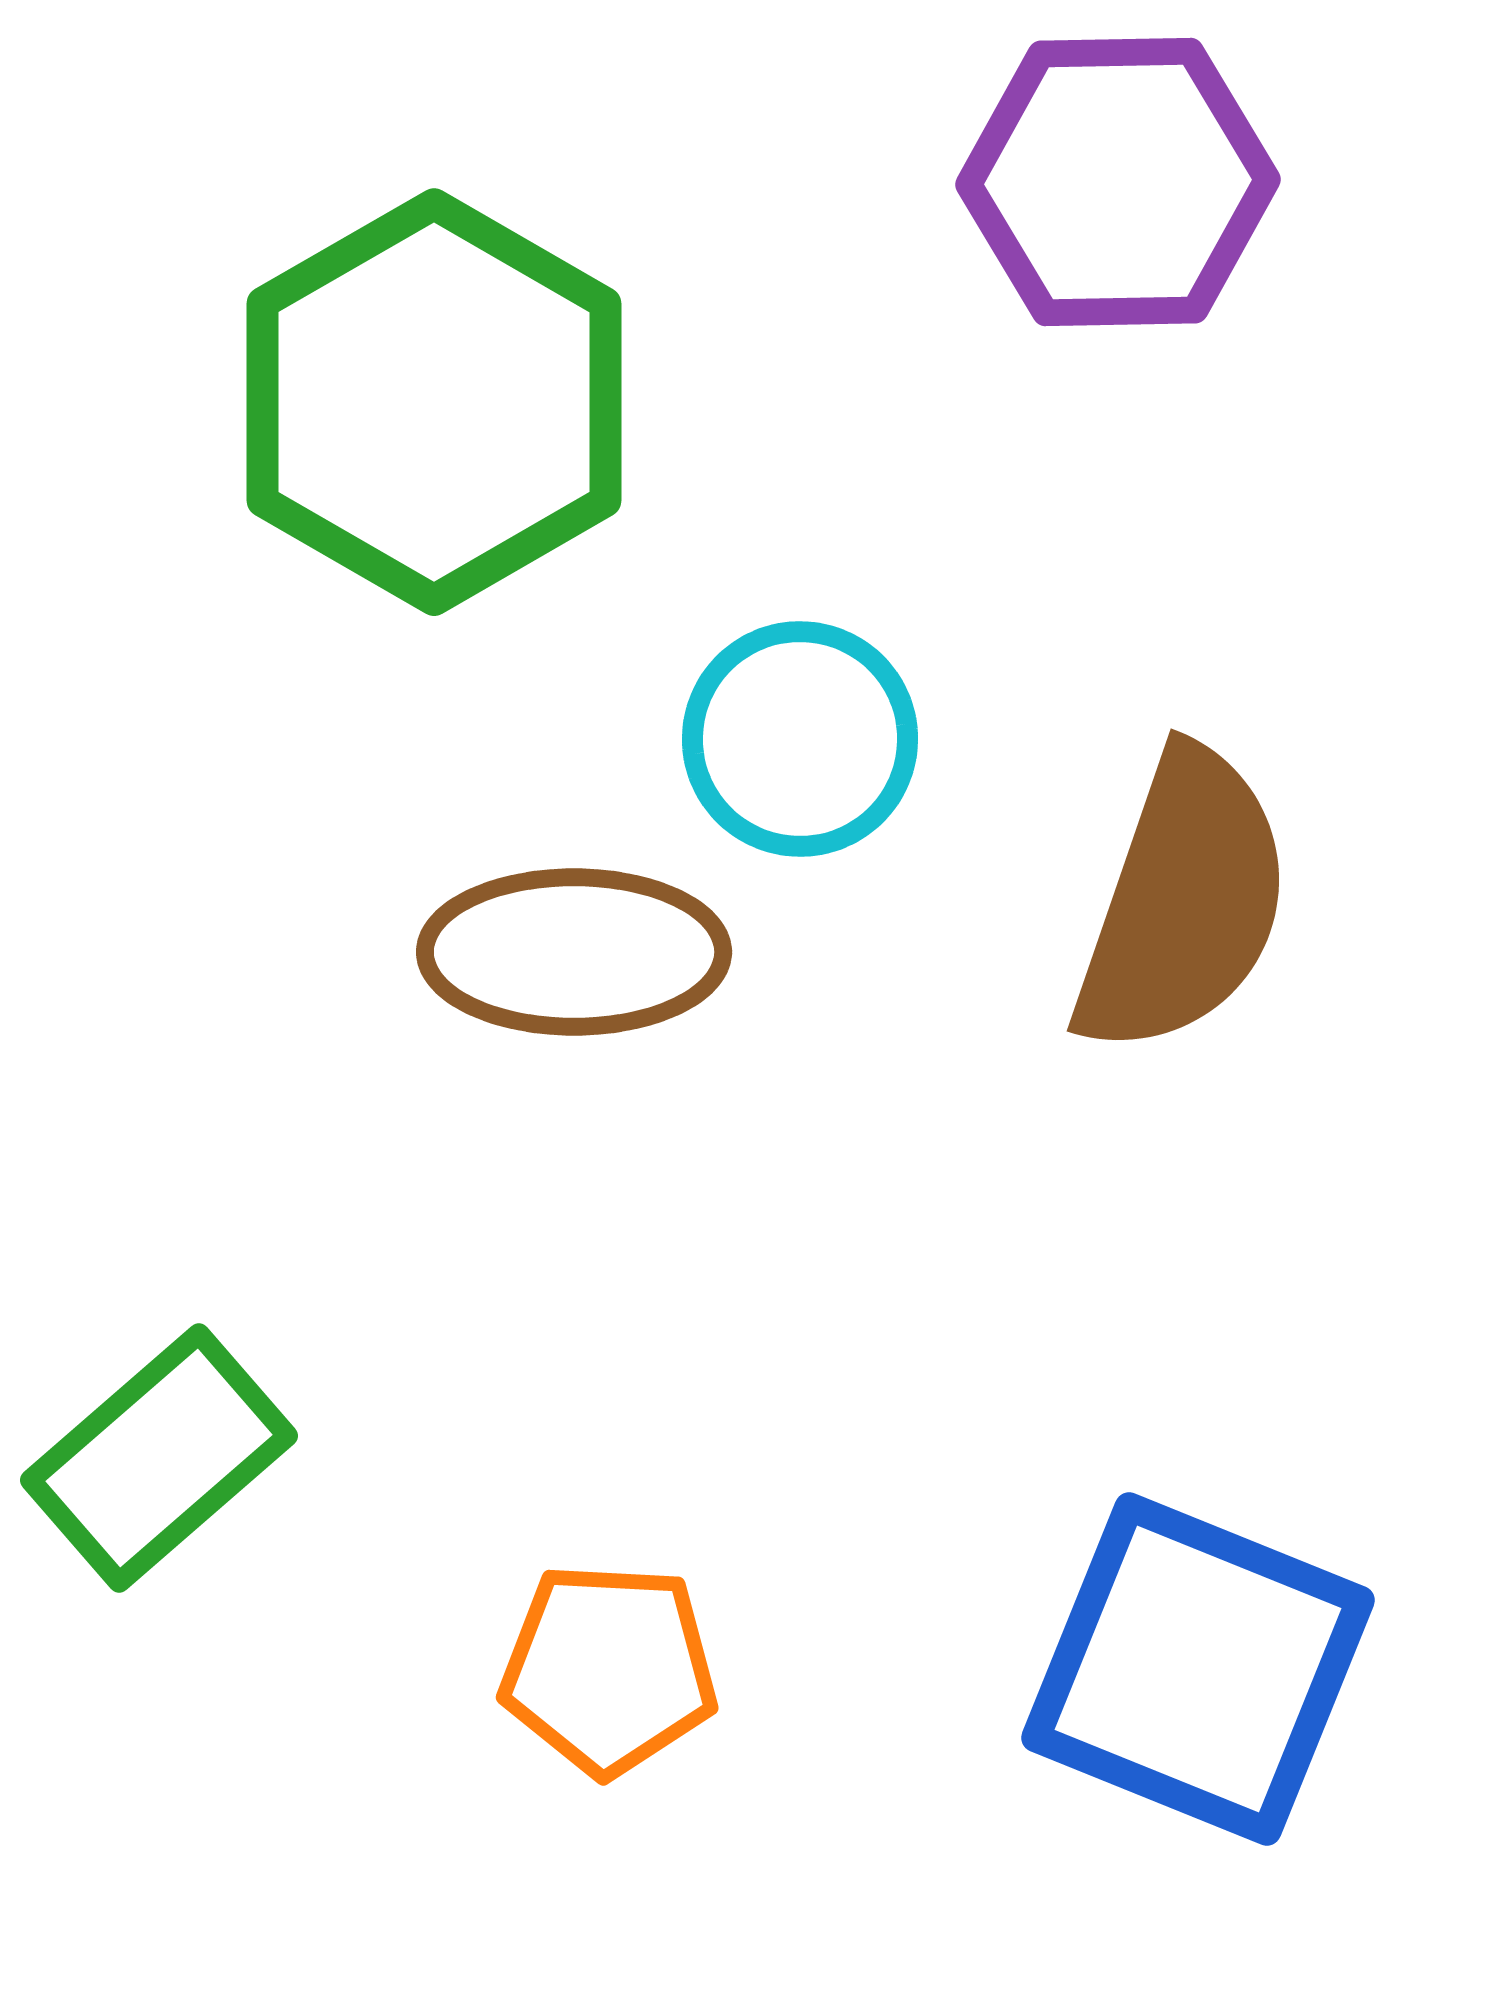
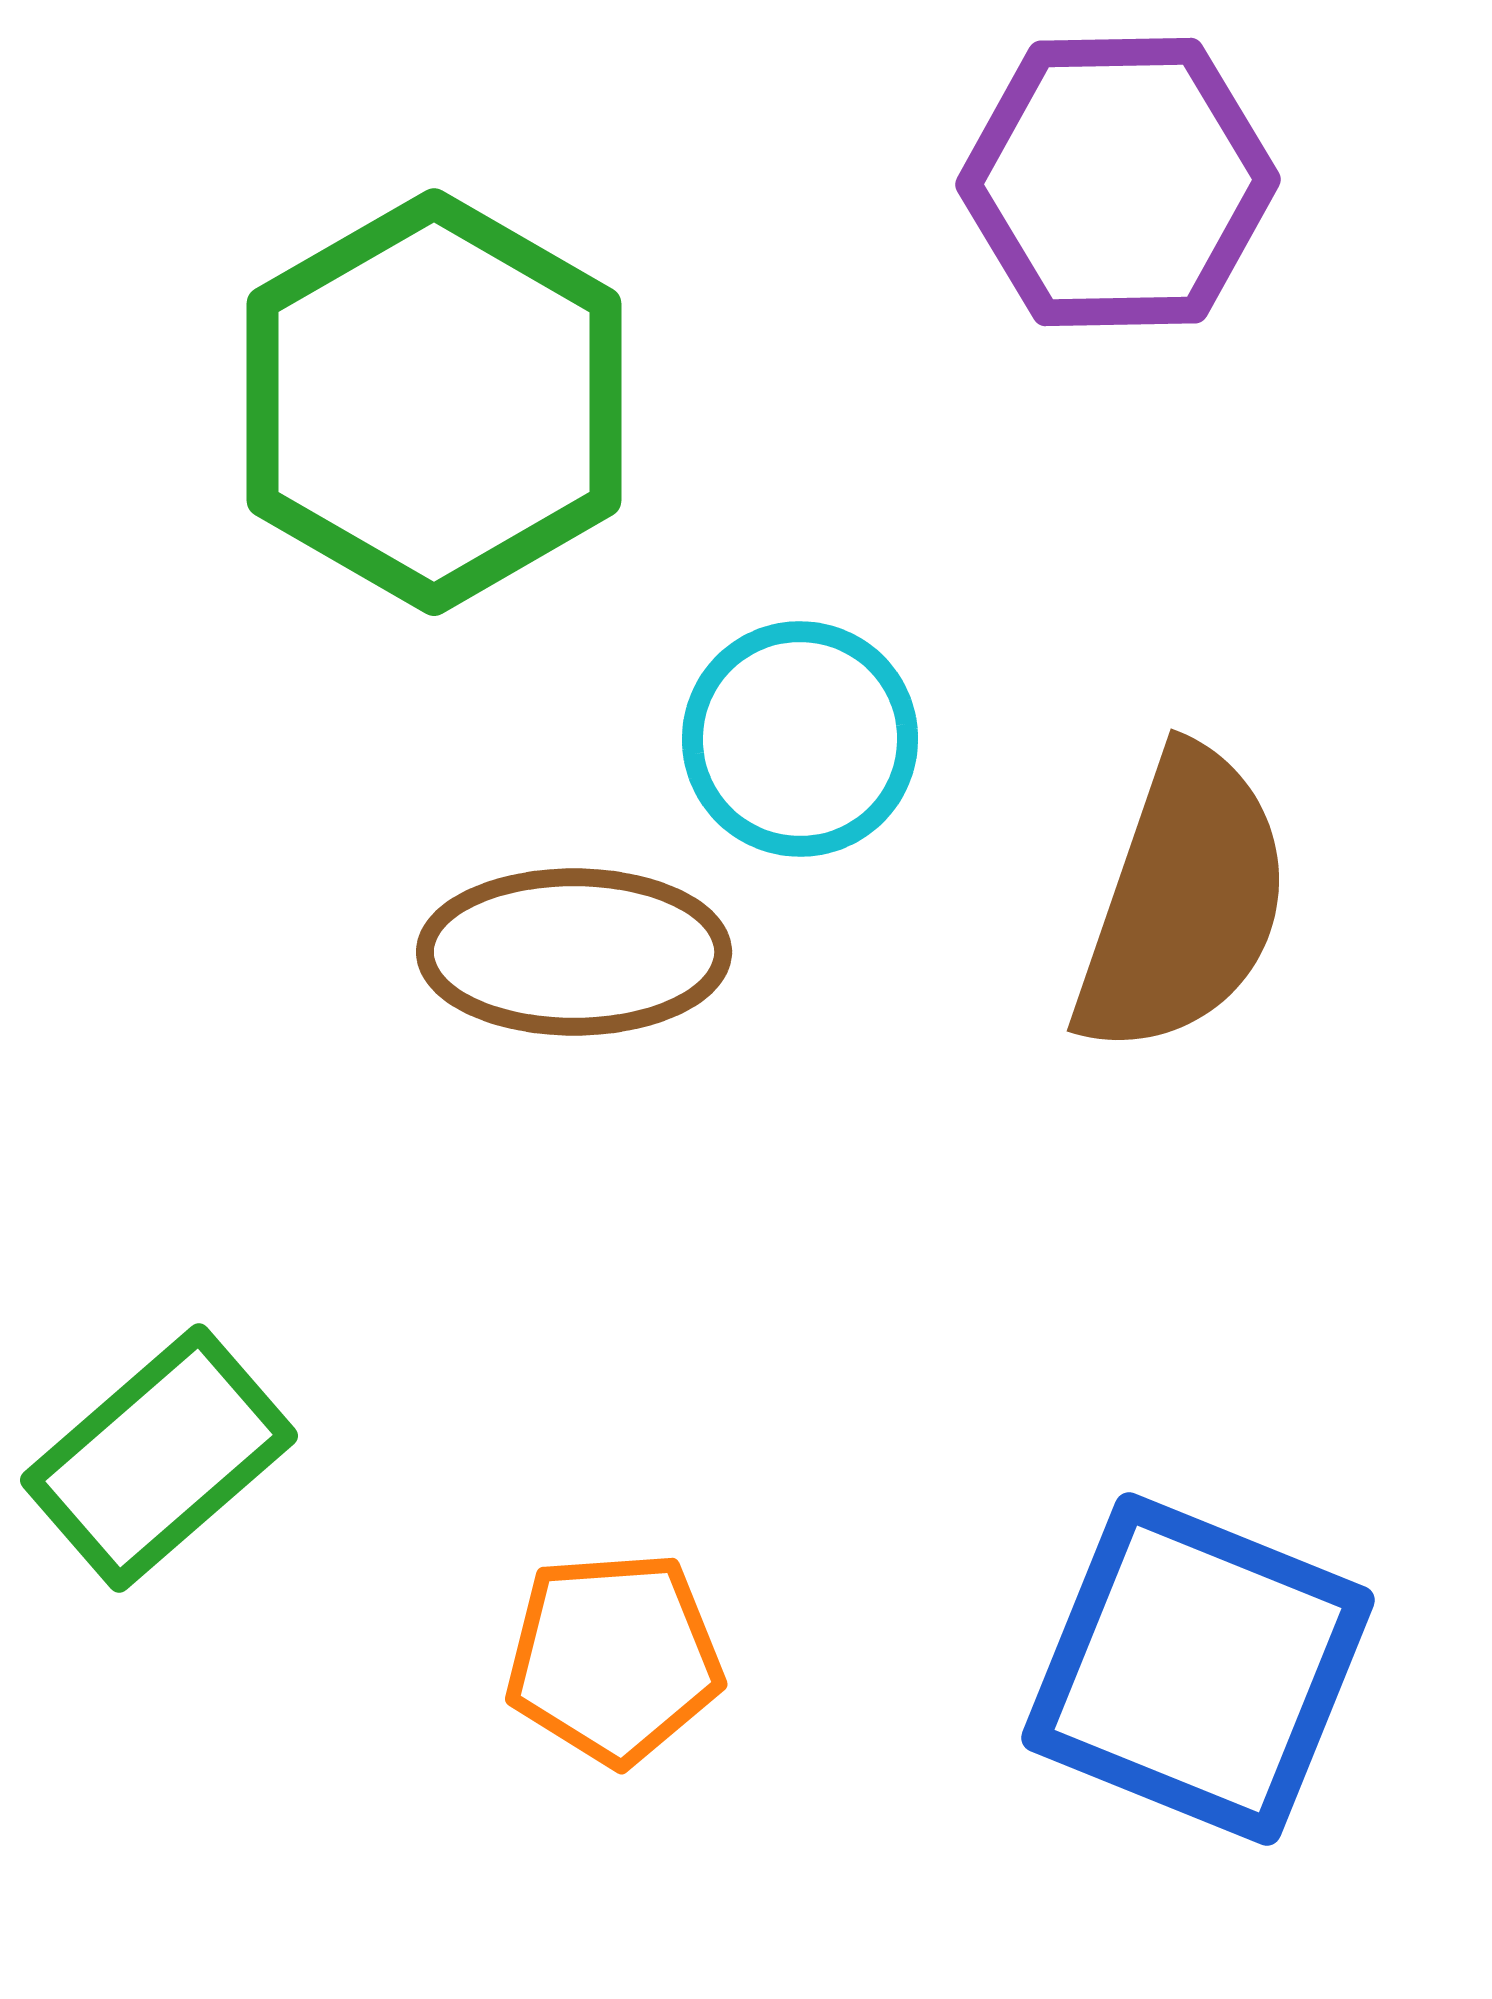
orange pentagon: moved 5 px right, 11 px up; rotated 7 degrees counterclockwise
